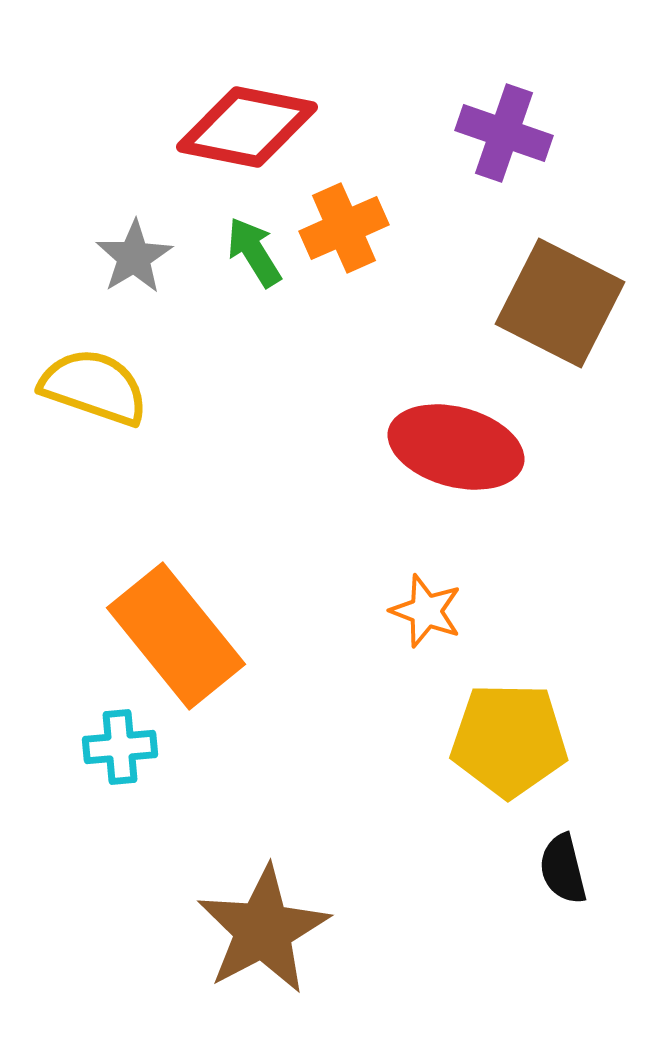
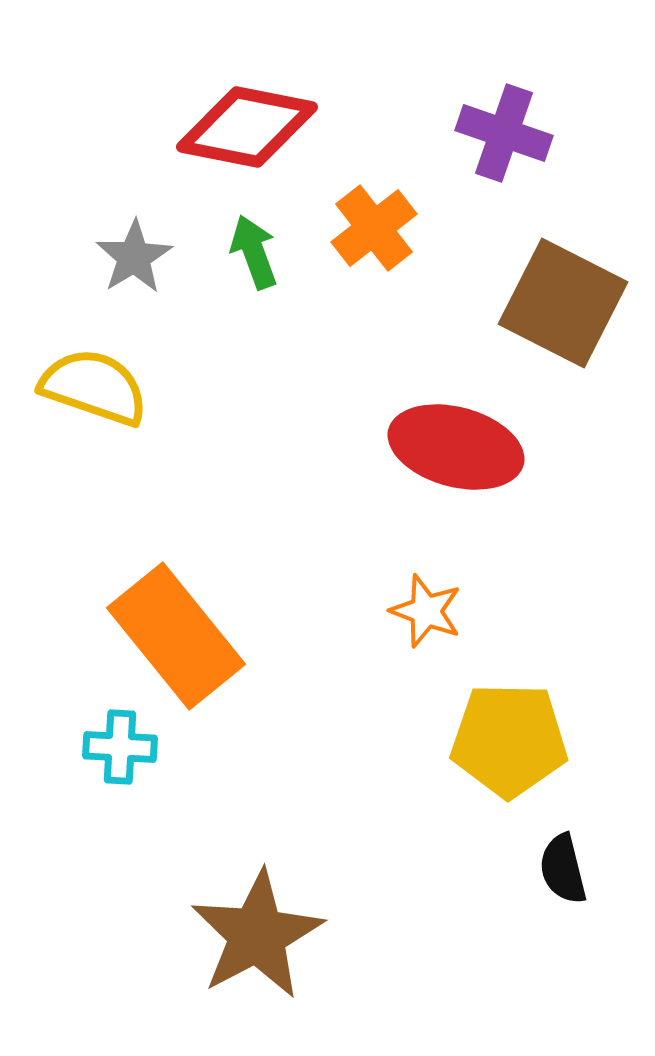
orange cross: moved 30 px right; rotated 14 degrees counterclockwise
green arrow: rotated 12 degrees clockwise
brown square: moved 3 px right
cyan cross: rotated 8 degrees clockwise
brown star: moved 6 px left, 5 px down
